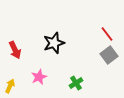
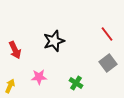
black star: moved 2 px up
gray square: moved 1 px left, 8 px down
pink star: rotated 21 degrees clockwise
green cross: rotated 24 degrees counterclockwise
